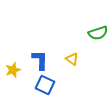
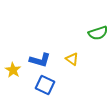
blue L-shape: rotated 105 degrees clockwise
yellow star: rotated 21 degrees counterclockwise
